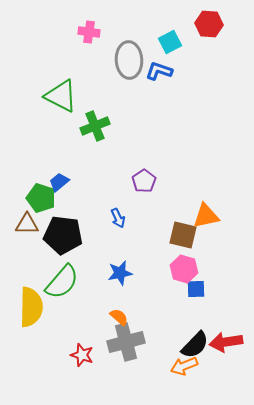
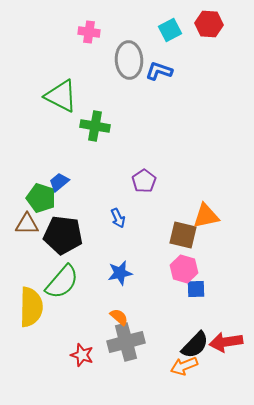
cyan square: moved 12 px up
green cross: rotated 32 degrees clockwise
